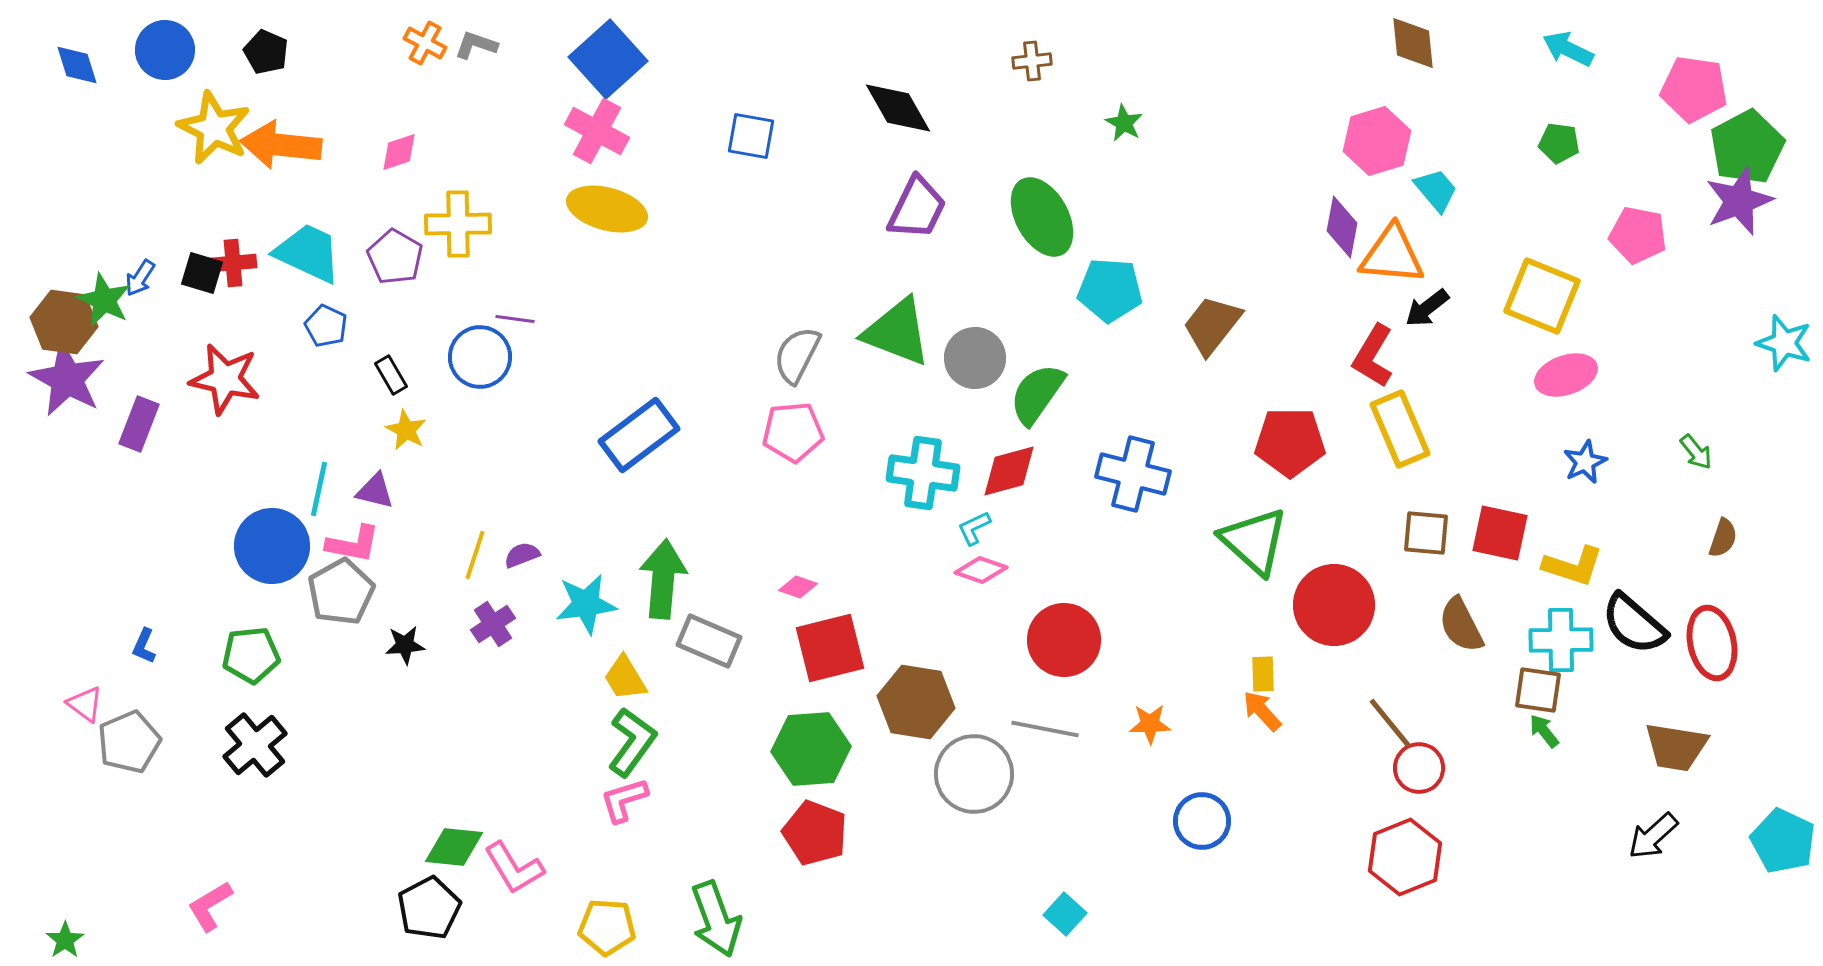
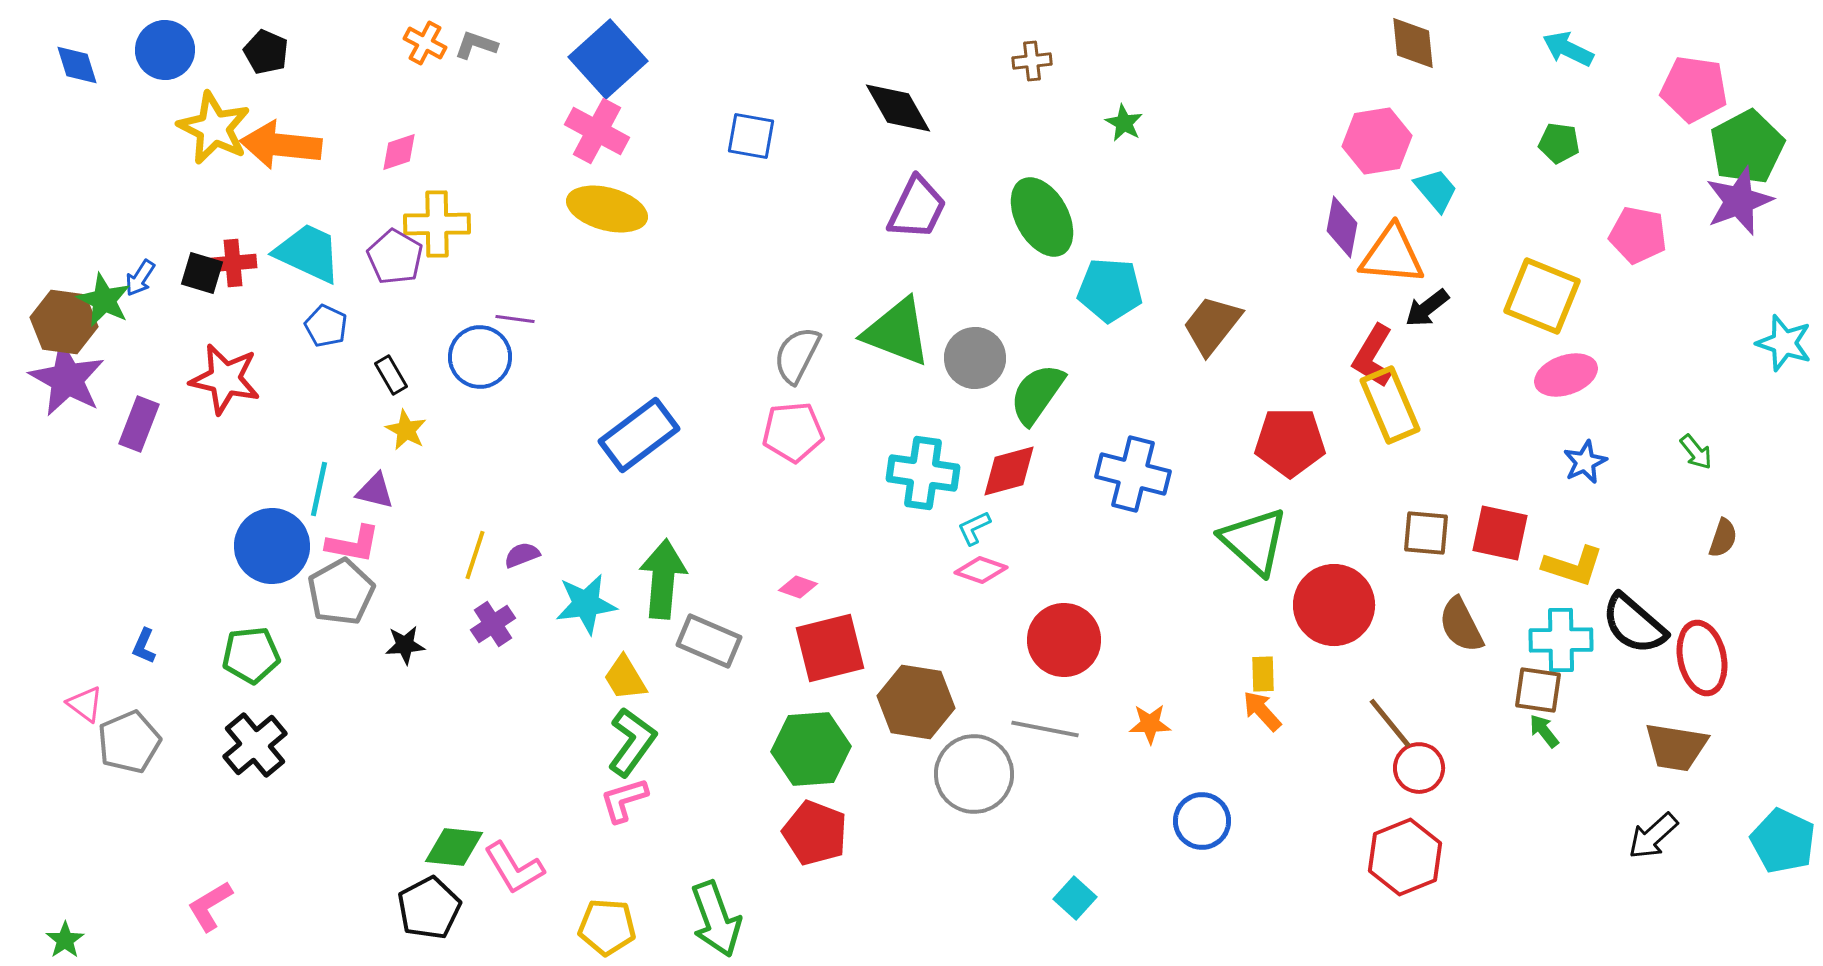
pink hexagon at (1377, 141): rotated 8 degrees clockwise
yellow cross at (458, 224): moved 21 px left
yellow rectangle at (1400, 429): moved 10 px left, 24 px up
red ellipse at (1712, 643): moved 10 px left, 15 px down
cyan square at (1065, 914): moved 10 px right, 16 px up
